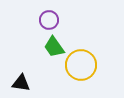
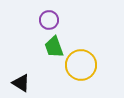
green trapezoid: rotated 15 degrees clockwise
black triangle: rotated 24 degrees clockwise
